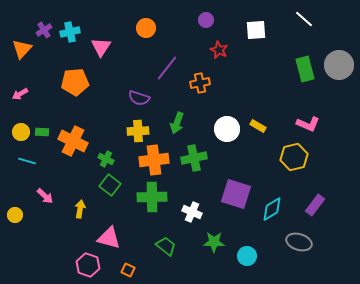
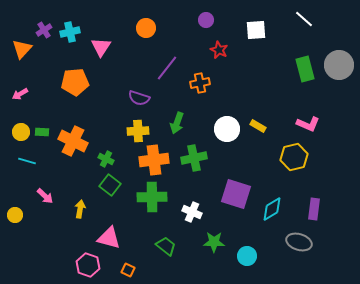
purple rectangle at (315, 205): moved 1 px left, 4 px down; rotated 30 degrees counterclockwise
